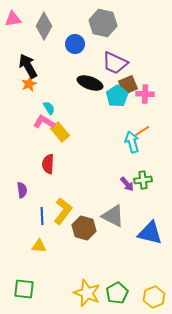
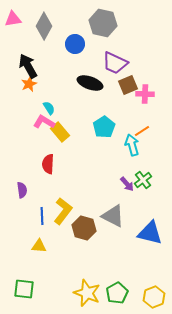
cyan pentagon: moved 13 px left, 31 px down
cyan arrow: moved 3 px down
green cross: rotated 30 degrees counterclockwise
